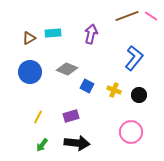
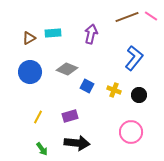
brown line: moved 1 px down
purple rectangle: moved 1 px left
green arrow: moved 4 px down; rotated 72 degrees counterclockwise
